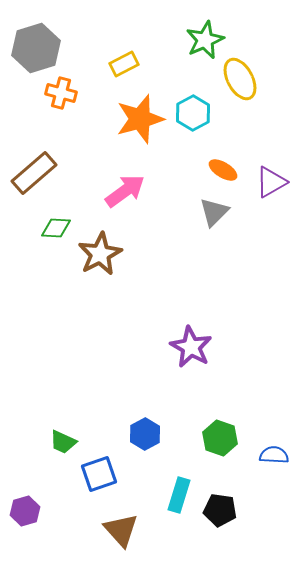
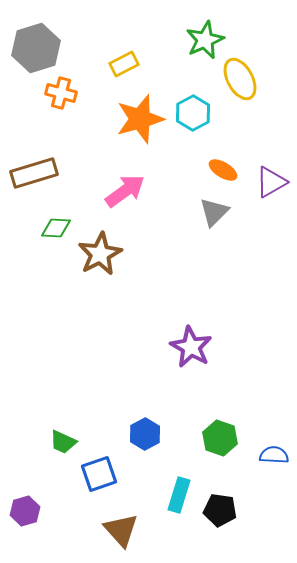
brown rectangle: rotated 24 degrees clockwise
